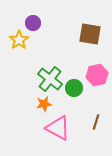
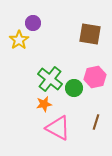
pink hexagon: moved 2 px left, 2 px down
